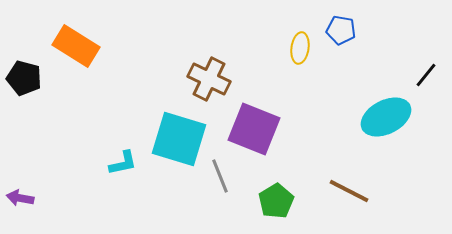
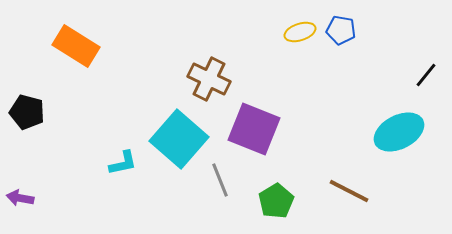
yellow ellipse: moved 16 px up; rotated 64 degrees clockwise
black pentagon: moved 3 px right, 34 px down
cyan ellipse: moved 13 px right, 15 px down
cyan square: rotated 24 degrees clockwise
gray line: moved 4 px down
